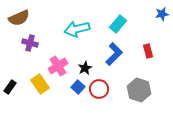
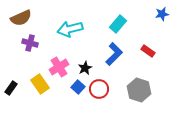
brown semicircle: moved 2 px right
cyan arrow: moved 7 px left
red rectangle: rotated 40 degrees counterclockwise
pink cross: moved 1 px right, 1 px down
black rectangle: moved 1 px right, 1 px down
